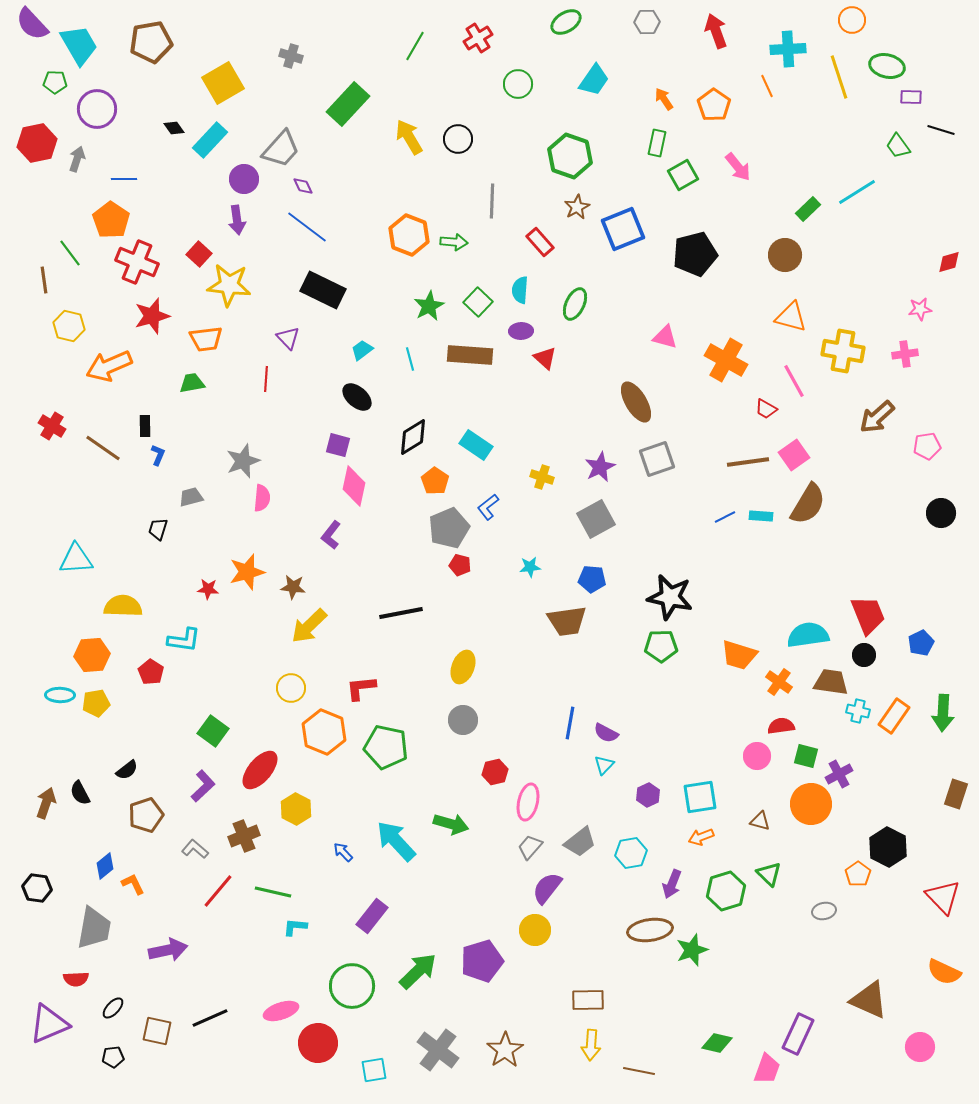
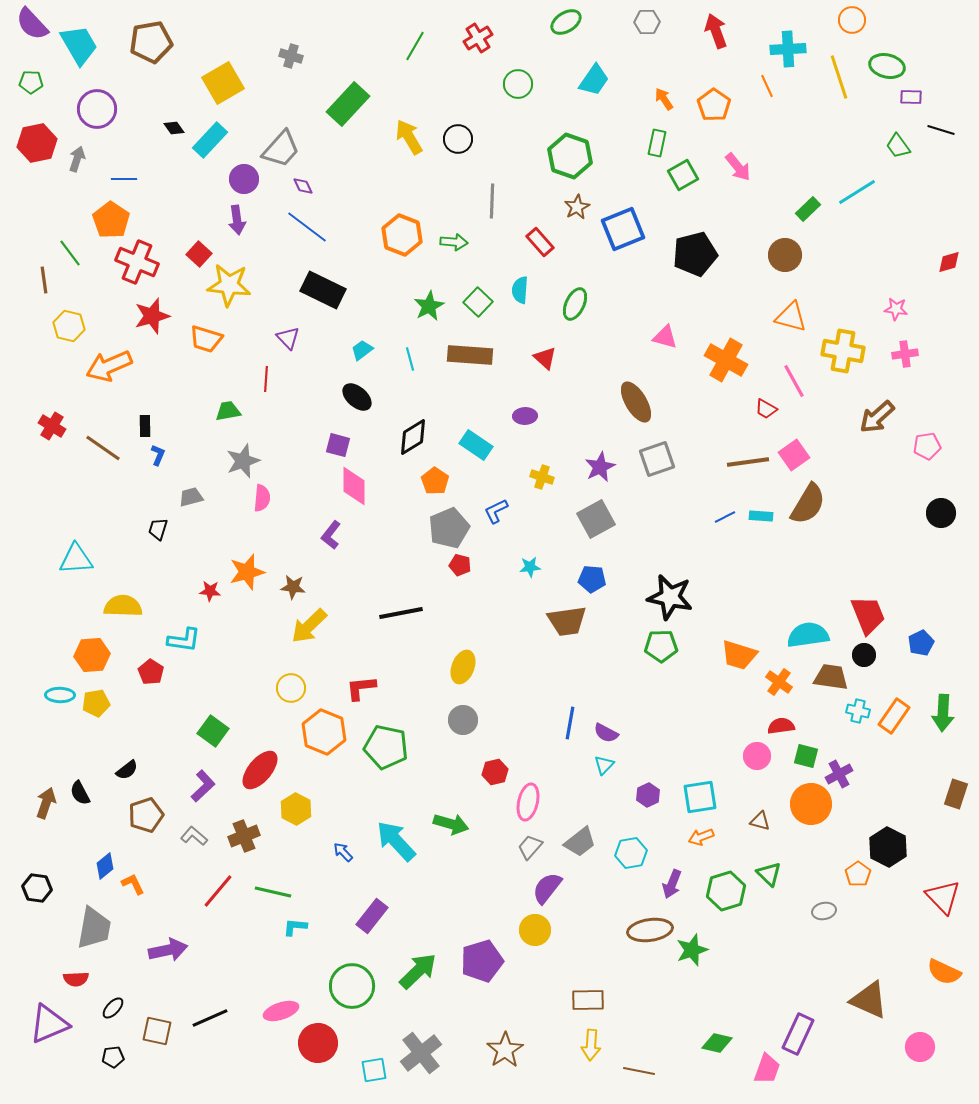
green pentagon at (55, 82): moved 24 px left
orange hexagon at (409, 235): moved 7 px left
pink star at (920, 309): moved 24 px left; rotated 15 degrees clockwise
purple ellipse at (521, 331): moved 4 px right, 85 px down
orange trapezoid at (206, 339): rotated 24 degrees clockwise
green trapezoid at (192, 383): moved 36 px right, 28 px down
pink diamond at (354, 486): rotated 12 degrees counterclockwise
blue L-shape at (488, 507): moved 8 px right, 4 px down; rotated 12 degrees clockwise
red star at (208, 589): moved 2 px right, 2 px down
brown trapezoid at (831, 682): moved 5 px up
gray L-shape at (195, 849): moved 1 px left, 13 px up
gray cross at (438, 1050): moved 17 px left, 3 px down; rotated 15 degrees clockwise
